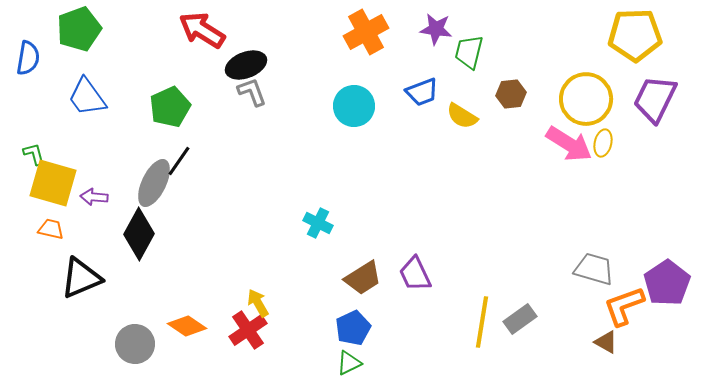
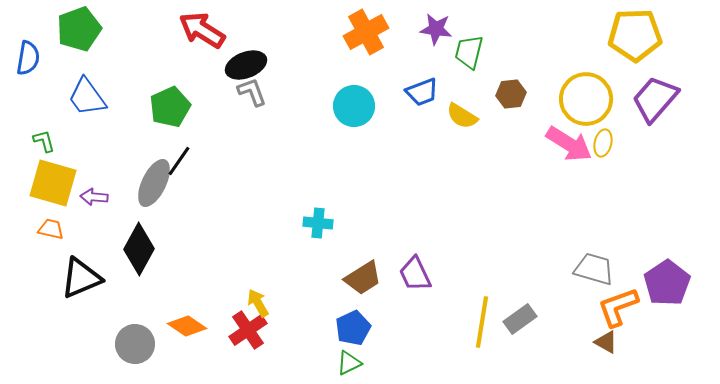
purple trapezoid at (655, 99): rotated 15 degrees clockwise
green L-shape at (34, 154): moved 10 px right, 13 px up
cyan cross at (318, 223): rotated 20 degrees counterclockwise
black diamond at (139, 234): moved 15 px down
orange L-shape at (624, 306): moved 6 px left, 1 px down
